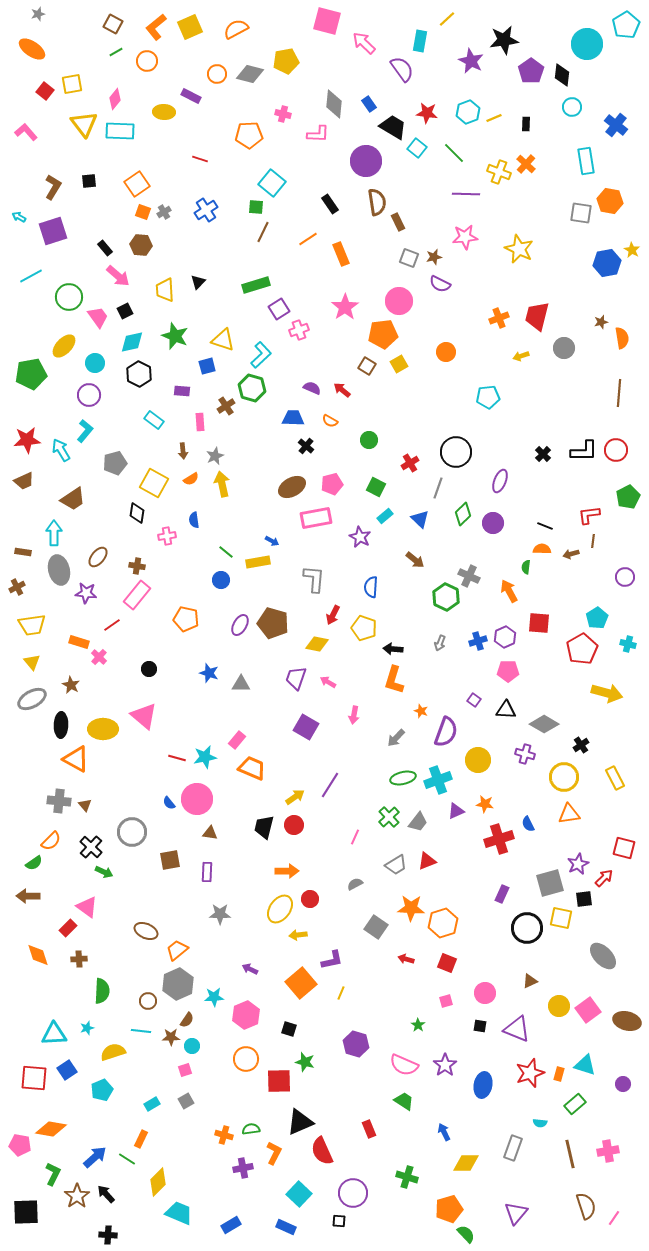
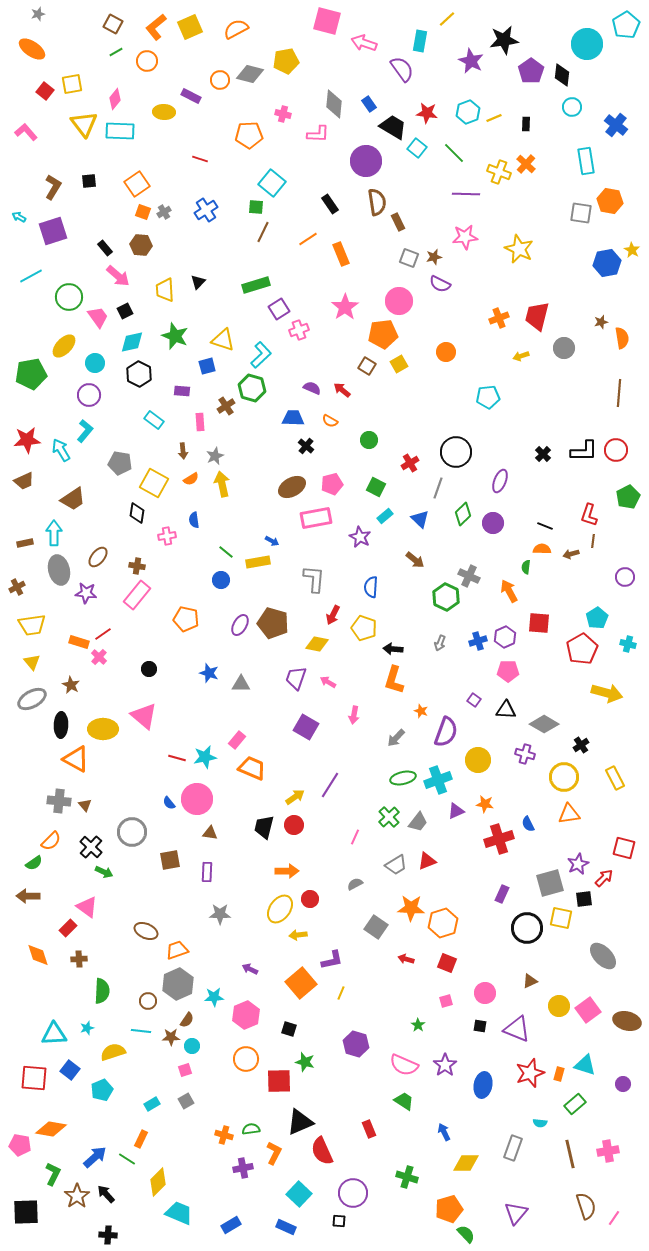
pink arrow at (364, 43): rotated 25 degrees counterclockwise
orange circle at (217, 74): moved 3 px right, 6 px down
gray pentagon at (115, 463): moved 5 px right; rotated 25 degrees clockwise
red L-shape at (589, 515): rotated 65 degrees counterclockwise
brown rectangle at (23, 552): moved 2 px right, 9 px up; rotated 21 degrees counterclockwise
red line at (112, 625): moved 9 px left, 9 px down
orange trapezoid at (177, 950): rotated 20 degrees clockwise
blue square at (67, 1070): moved 3 px right; rotated 18 degrees counterclockwise
